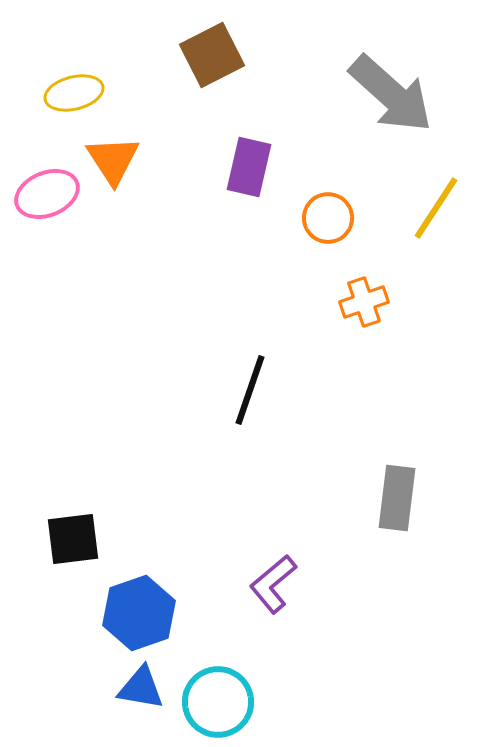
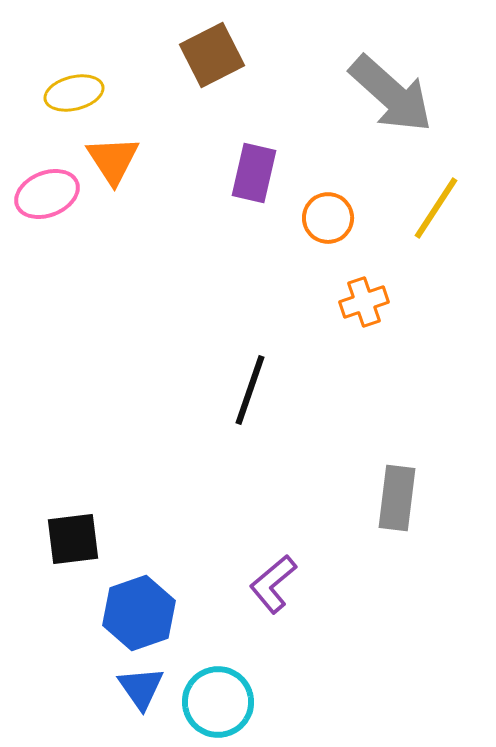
purple rectangle: moved 5 px right, 6 px down
blue triangle: rotated 45 degrees clockwise
